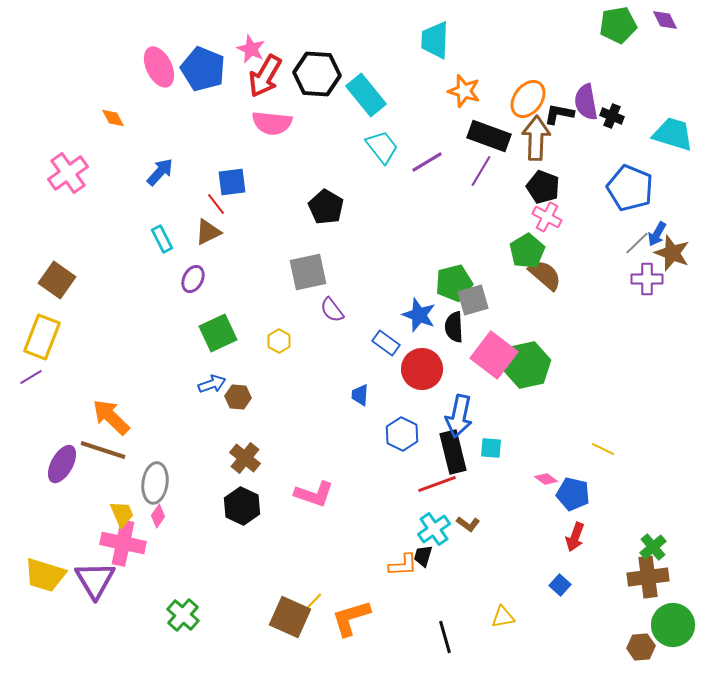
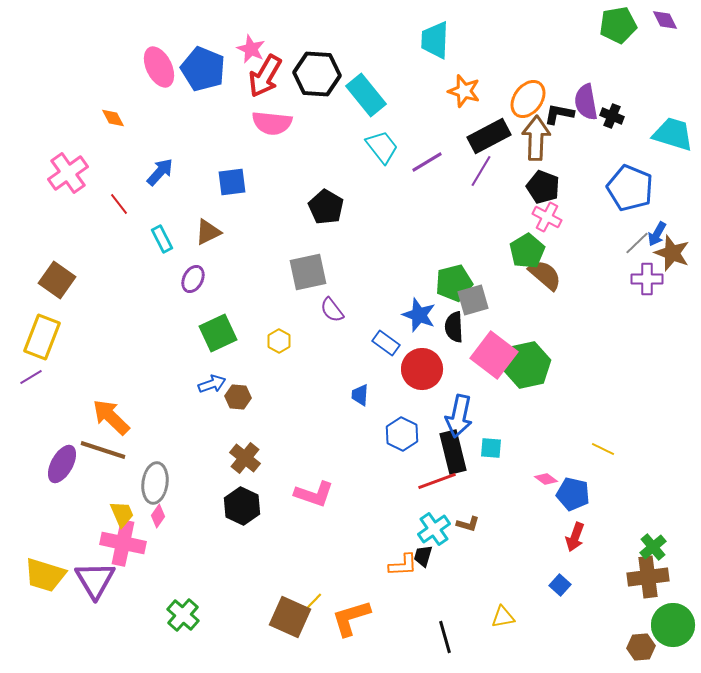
black rectangle at (489, 136): rotated 48 degrees counterclockwise
red line at (216, 204): moved 97 px left
red line at (437, 484): moved 3 px up
brown L-shape at (468, 524): rotated 20 degrees counterclockwise
